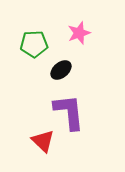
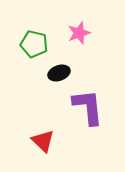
green pentagon: rotated 16 degrees clockwise
black ellipse: moved 2 px left, 3 px down; rotated 20 degrees clockwise
purple L-shape: moved 19 px right, 5 px up
